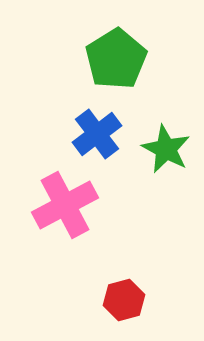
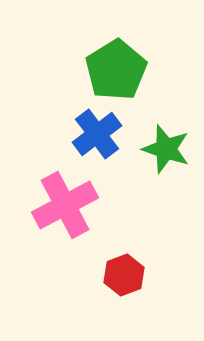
green pentagon: moved 11 px down
green star: rotated 9 degrees counterclockwise
red hexagon: moved 25 px up; rotated 6 degrees counterclockwise
